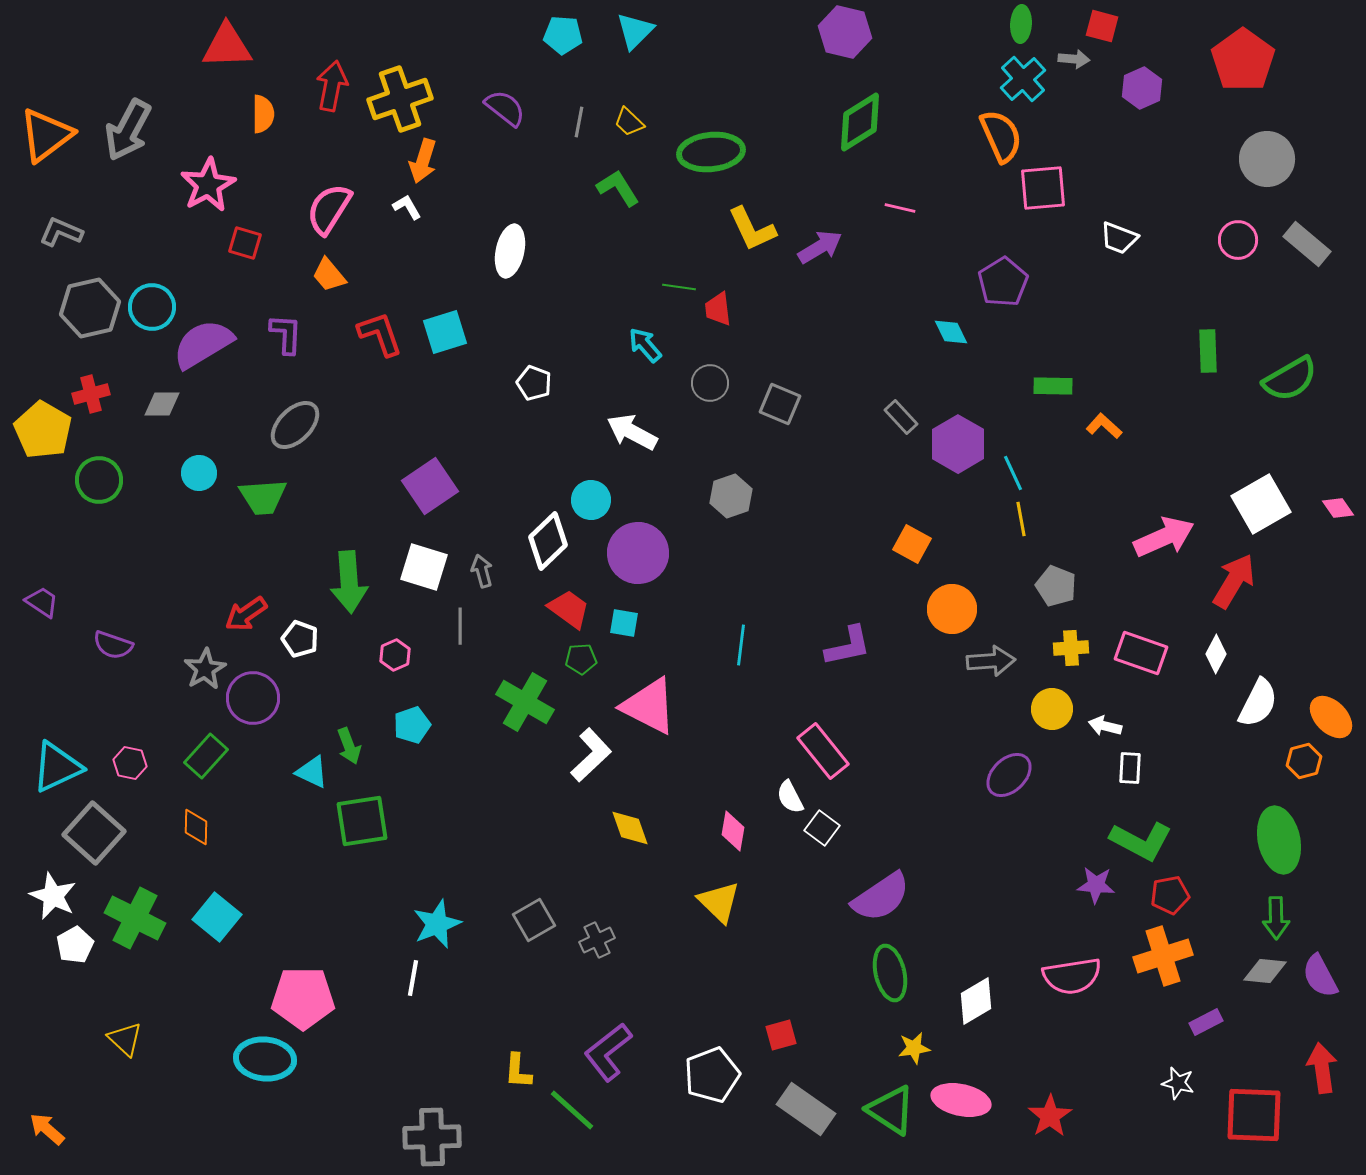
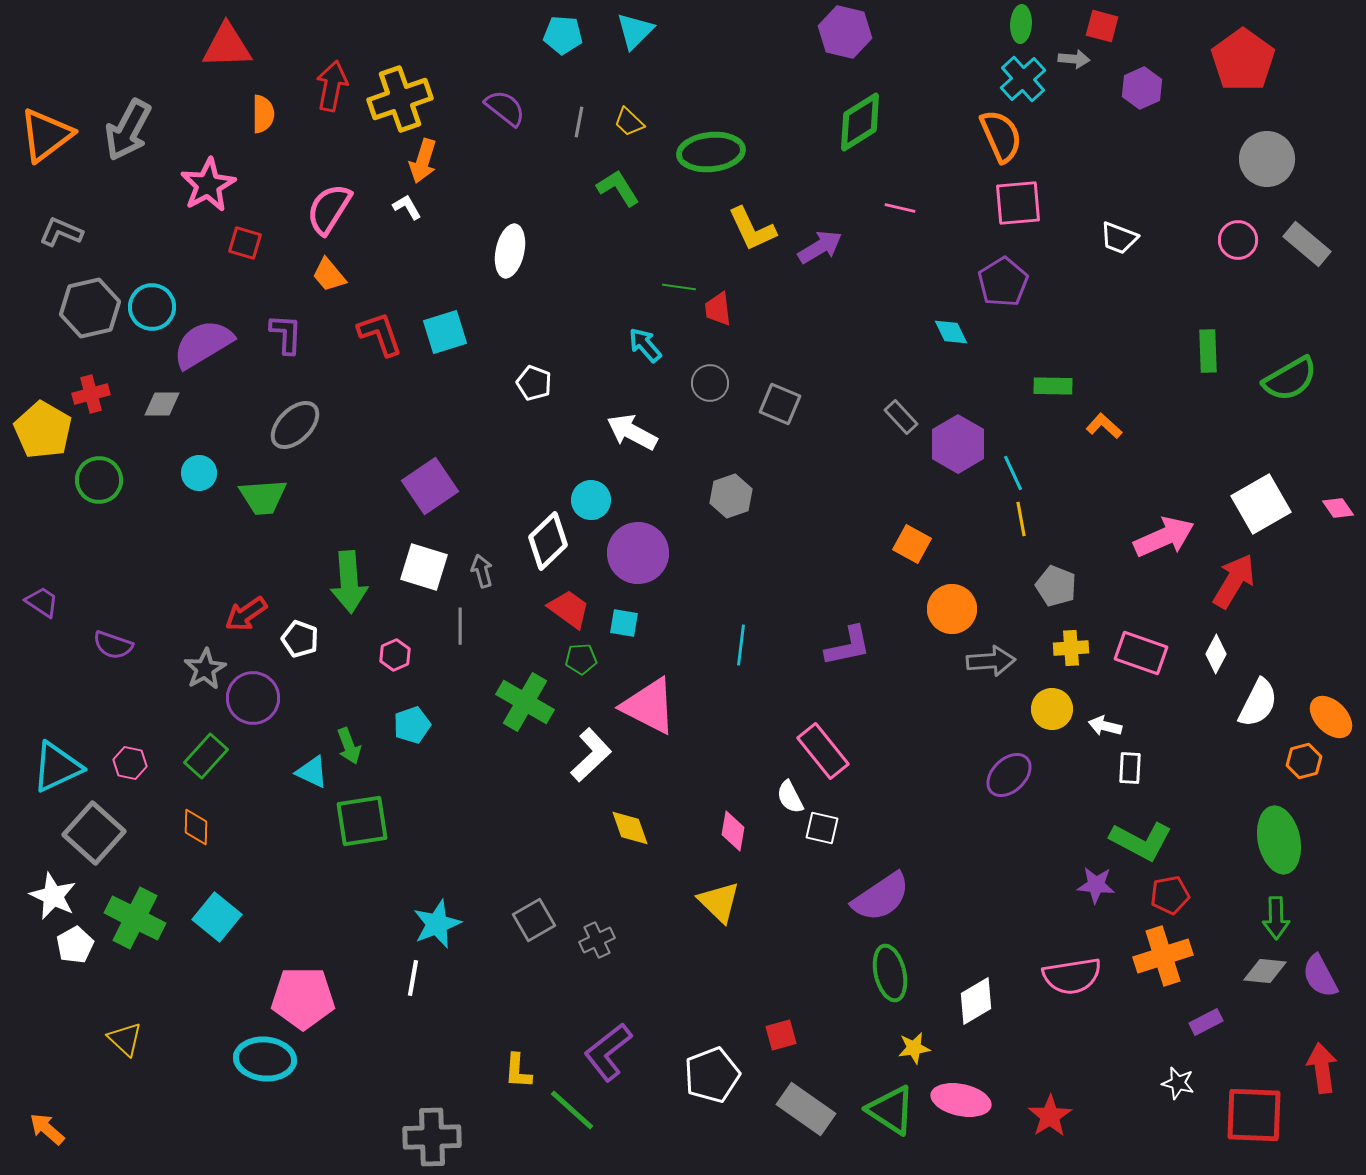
pink square at (1043, 188): moved 25 px left, 15 px down
white square at (822, 828): rotated 24 degrees counterclockwise
